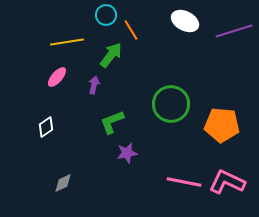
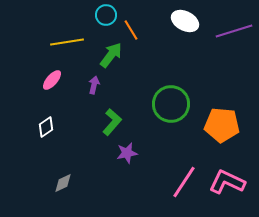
pink ellipse: moved 5 px left, 3 px down
green L-shape: rotated 152 degrees clockwise
pink line: rotated 68 degrees counterclockwise
